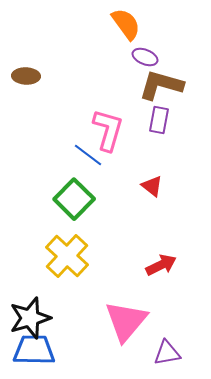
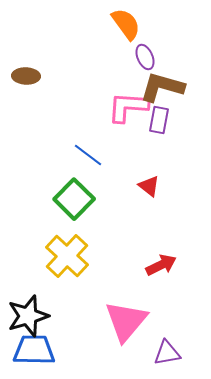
purple ellipse: rotated 45 degrees clockwise
brown L-shape: moved 1 px right, 2 px down
pink L-shape: moved 20 px right, 23 px up; rotated 102 degrees counterclockwise
red triangle: moved 3 px left
black star: moved 2 px left, 2 px up
